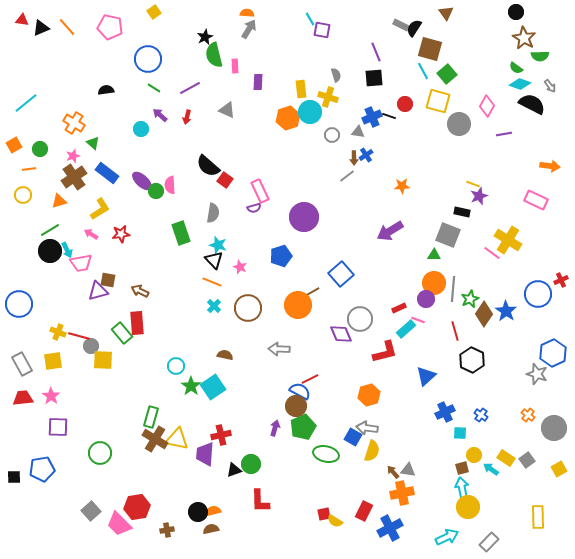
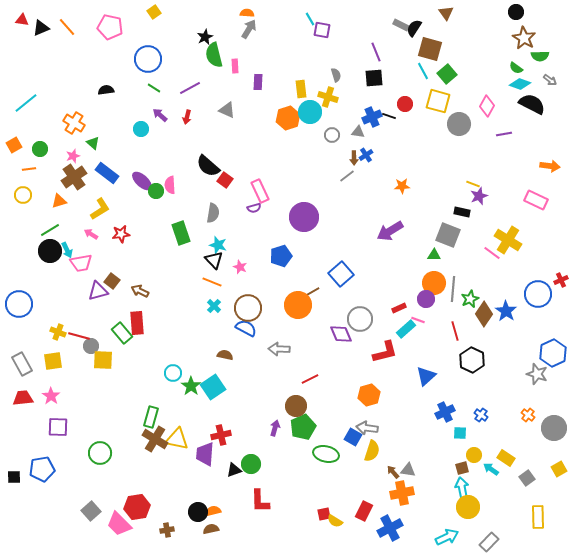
gray arrow at (550, 86): moved 6 px up; rotated 16 degrees counterclockwise
brown square at (108, 280): moved 4 px right, 1 px down; rotated 28 degrees clockwise
cyan circle at (176, 366): moved 3 px left, 7 px down
blue semicircle at (300, 391): moved 54 px left, 63 px up
gray square at (527, 460): moved 18 px down
